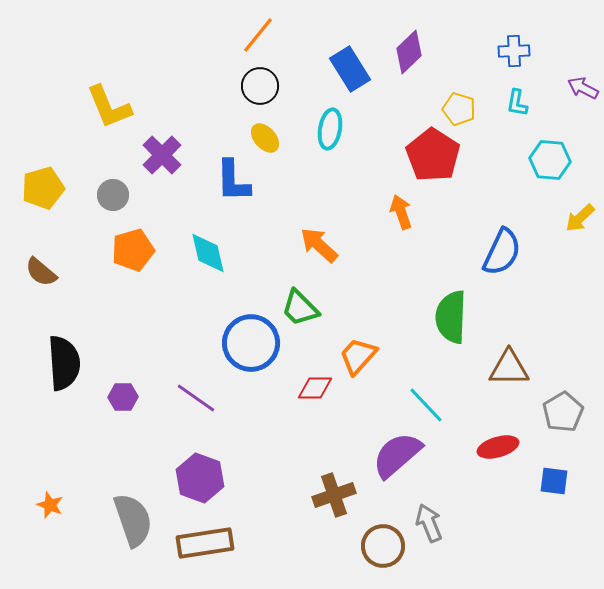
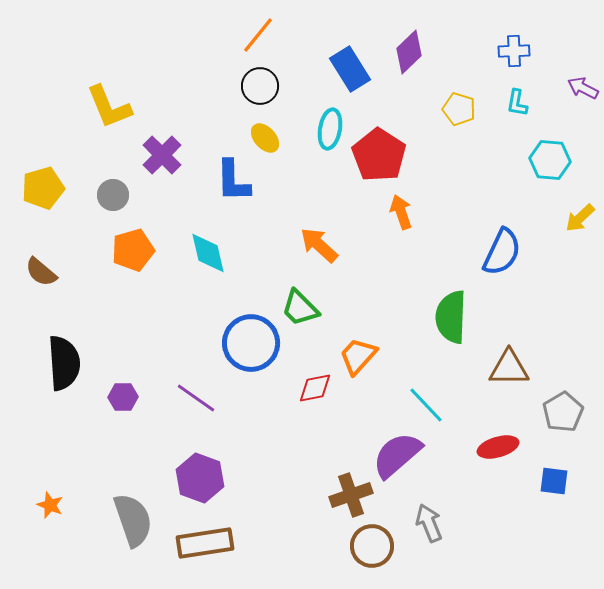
red pentagon at (433, 155): moved 54 px left
red diamond at (315, 388): rotated 12 degrees counterclockwise
brown cross at (334, 495): moved 17 px right
brown circle at (383, 546): moved 11 px left
